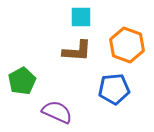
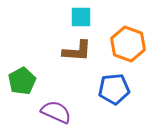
orange hexagon: moved 1 px right, 1 px up
purple semicircle: moved 1 px left
